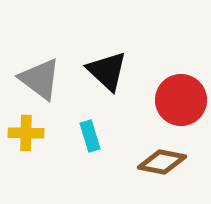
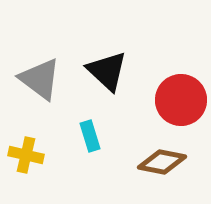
yellow cross: moved 22 px down; rotated 12 degrees clockwise
